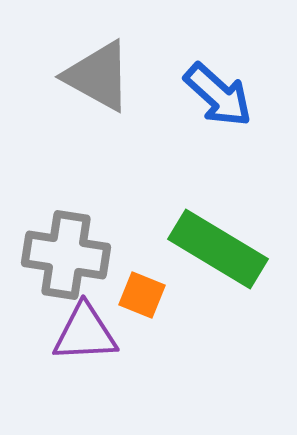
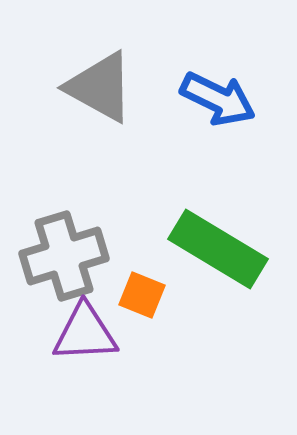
gray triangle: moved 2 px right, 11 px down
blue arrow: moved 4 px down; rotated 16 degrees counterclockwise
gray cross: moved 2 px left, 1 px down; rotated 26 degrees counterclockwise
